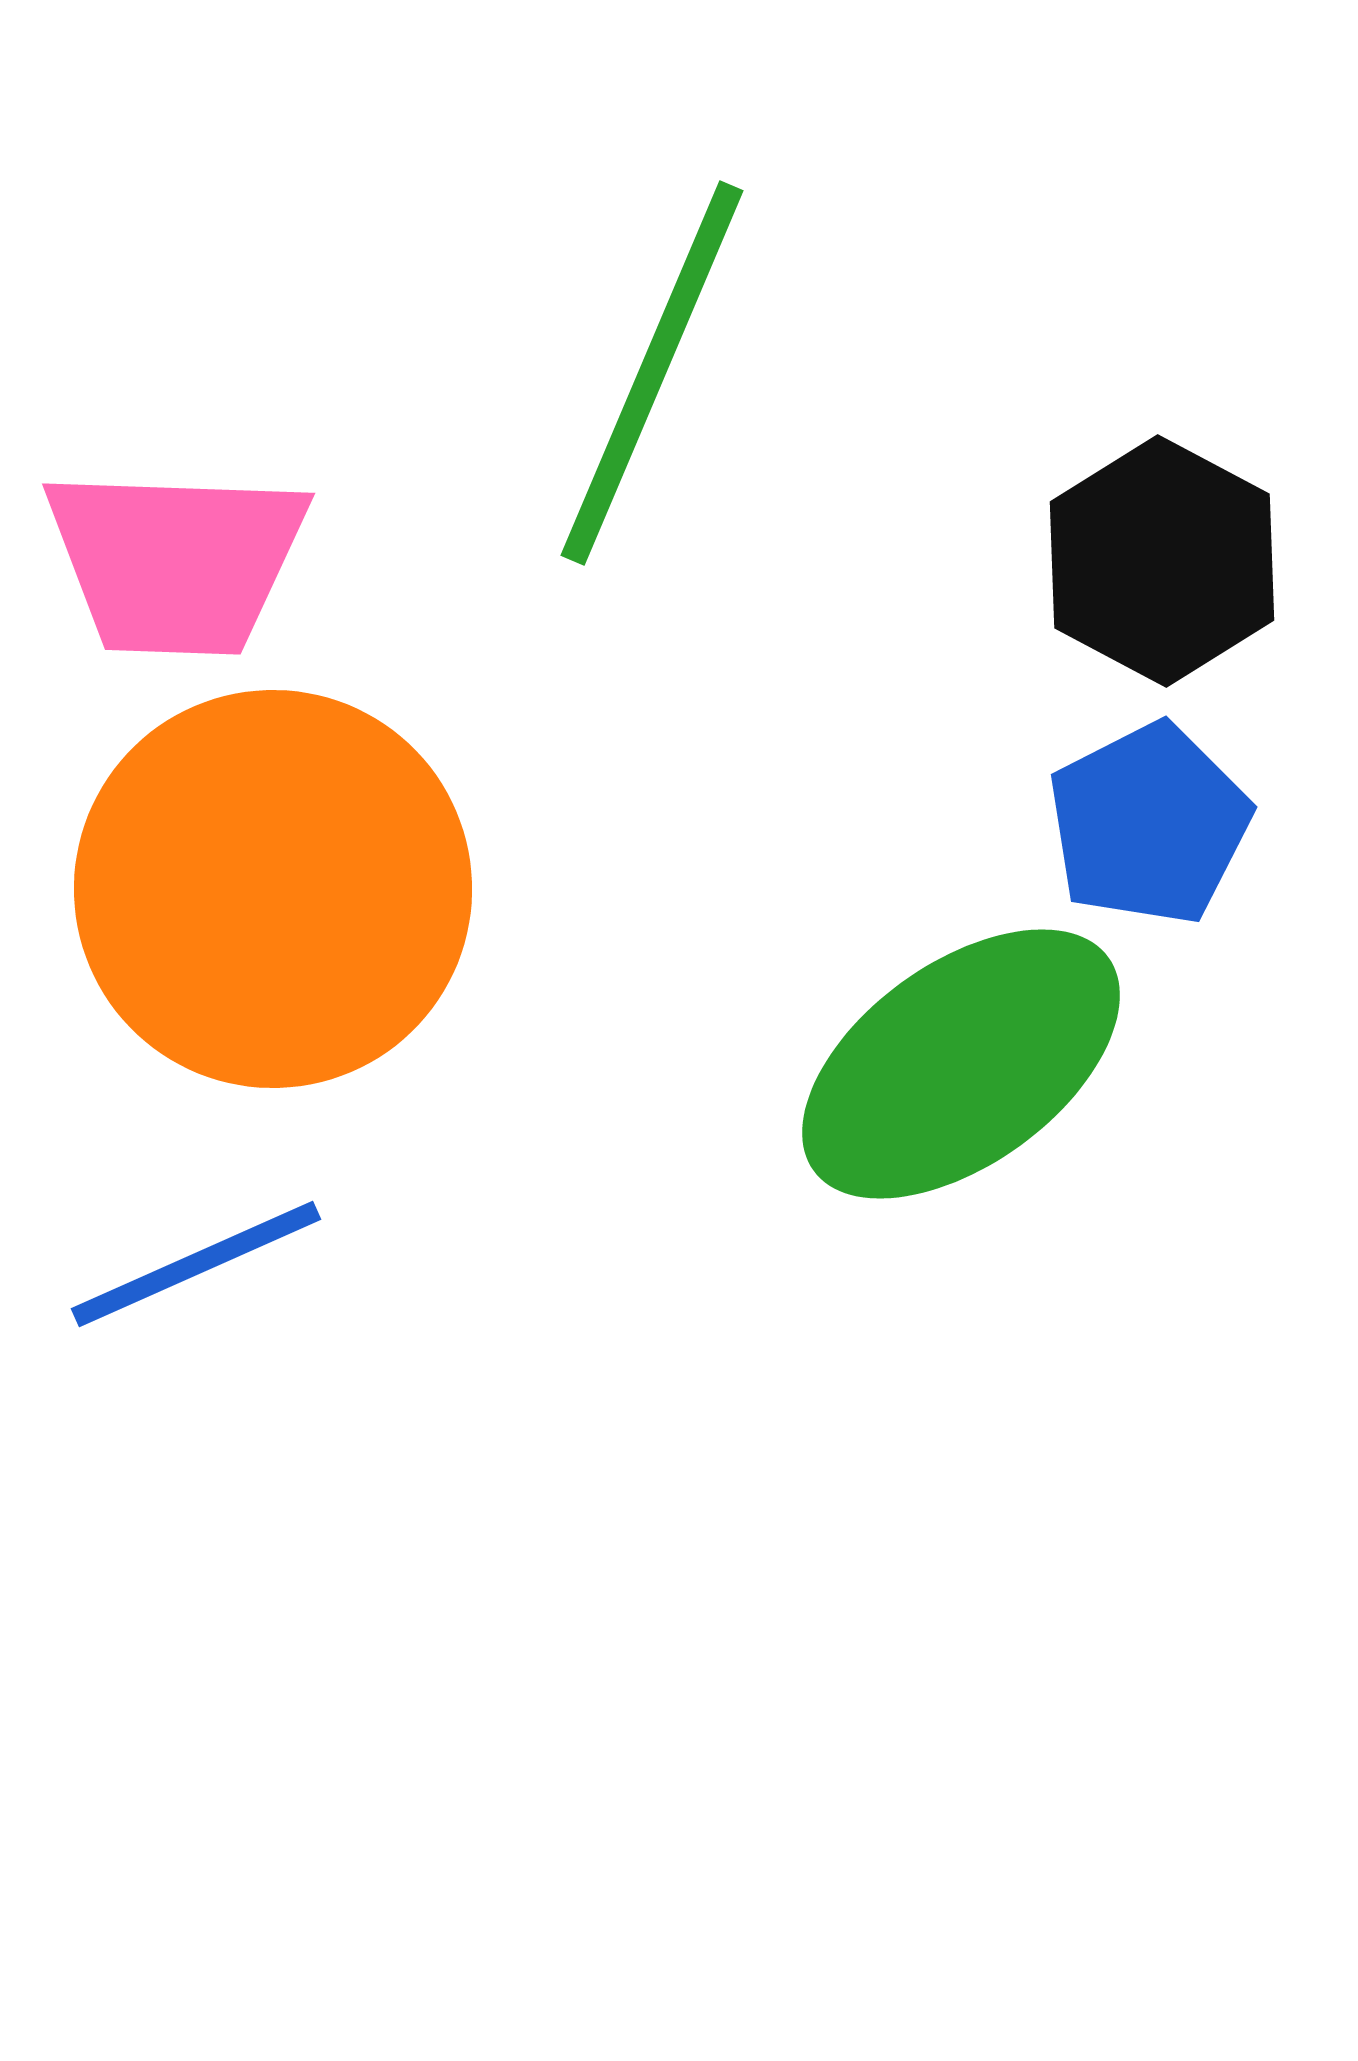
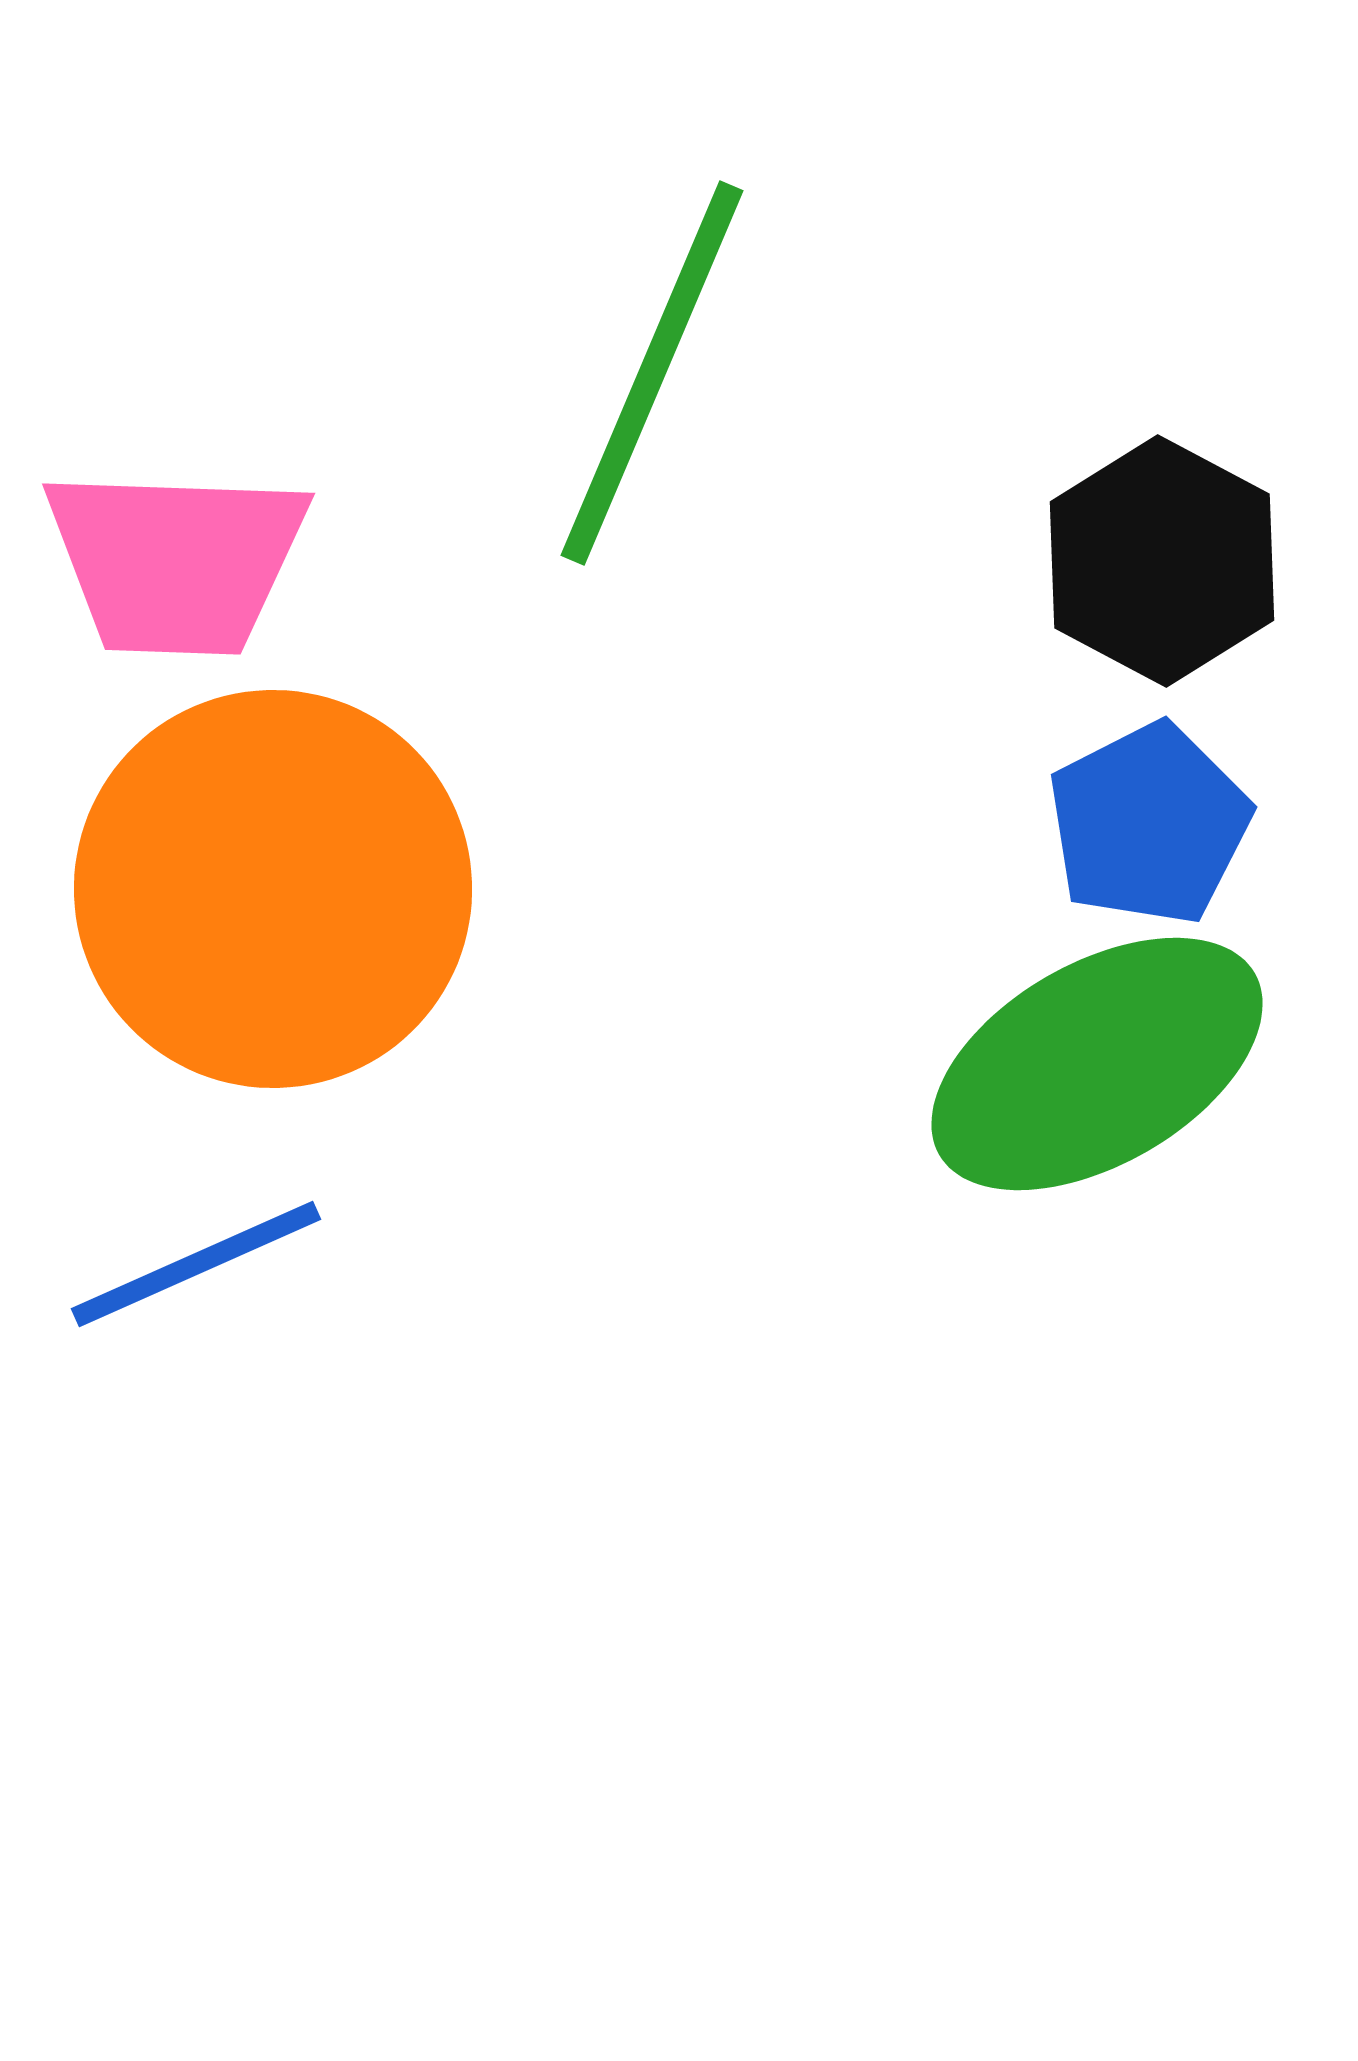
green ellipse: moved 136 px right; rotated 6 degrees clockwise
